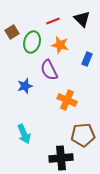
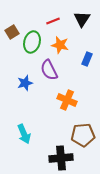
black triangle: rotated 18 degrees clockwise
blue star: moved 3 px up
